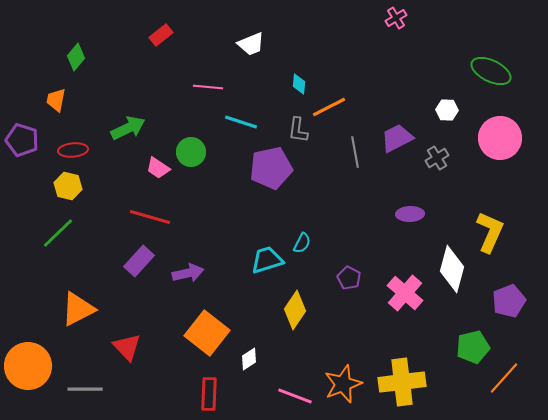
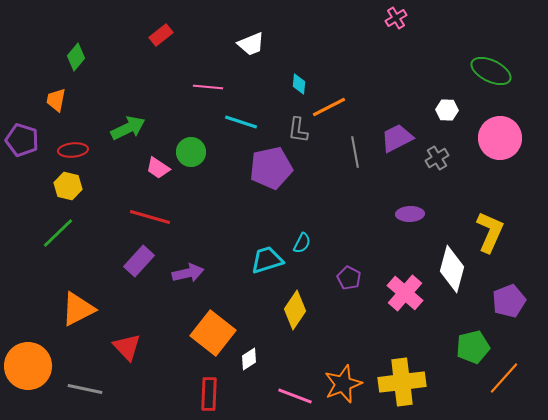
orange square at (207, 333): moved 6 px right
gray line at (85, 389): rotated 12 degrees clockwise
